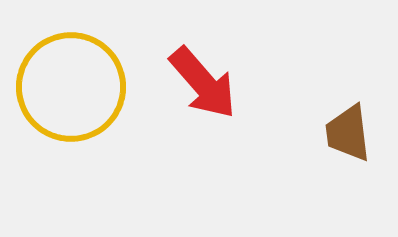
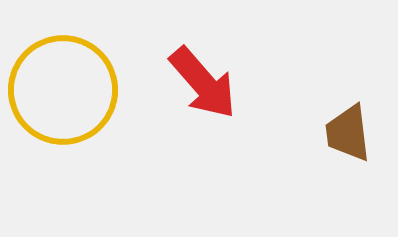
yellow circle: moved 8 px left, 3 px down
